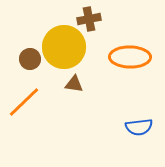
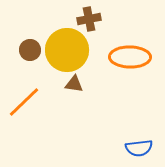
yellow circle: moved 3 px right, 3 px down
brown circle: moved 9 px up
blue semicircle: moved 21 px down
